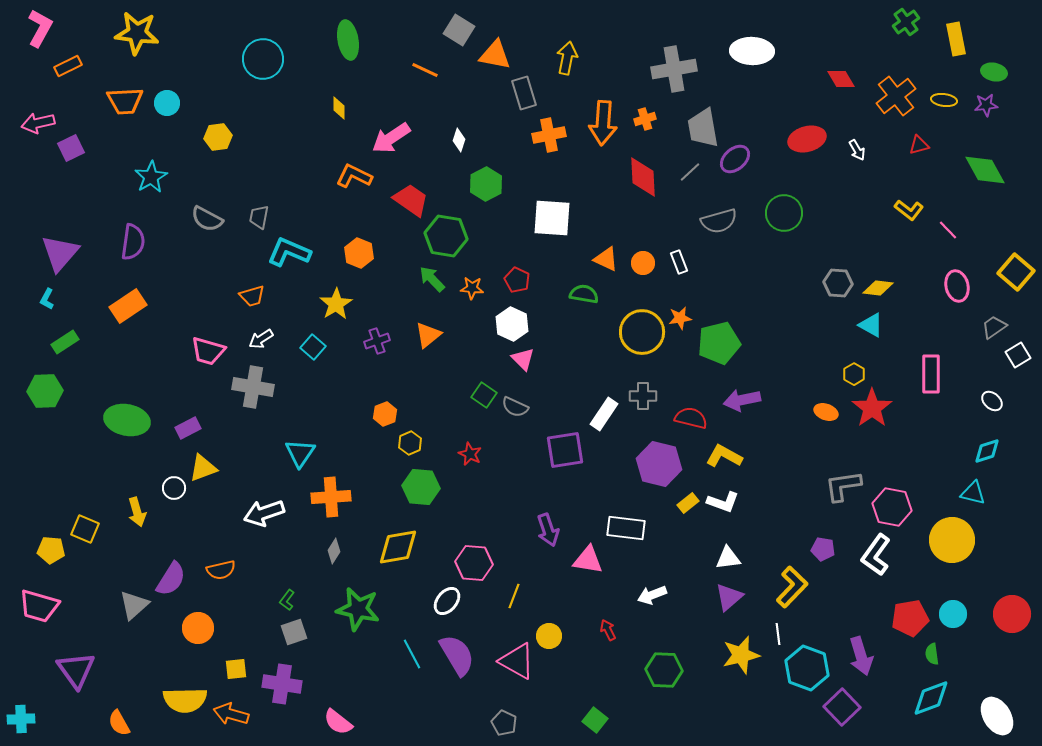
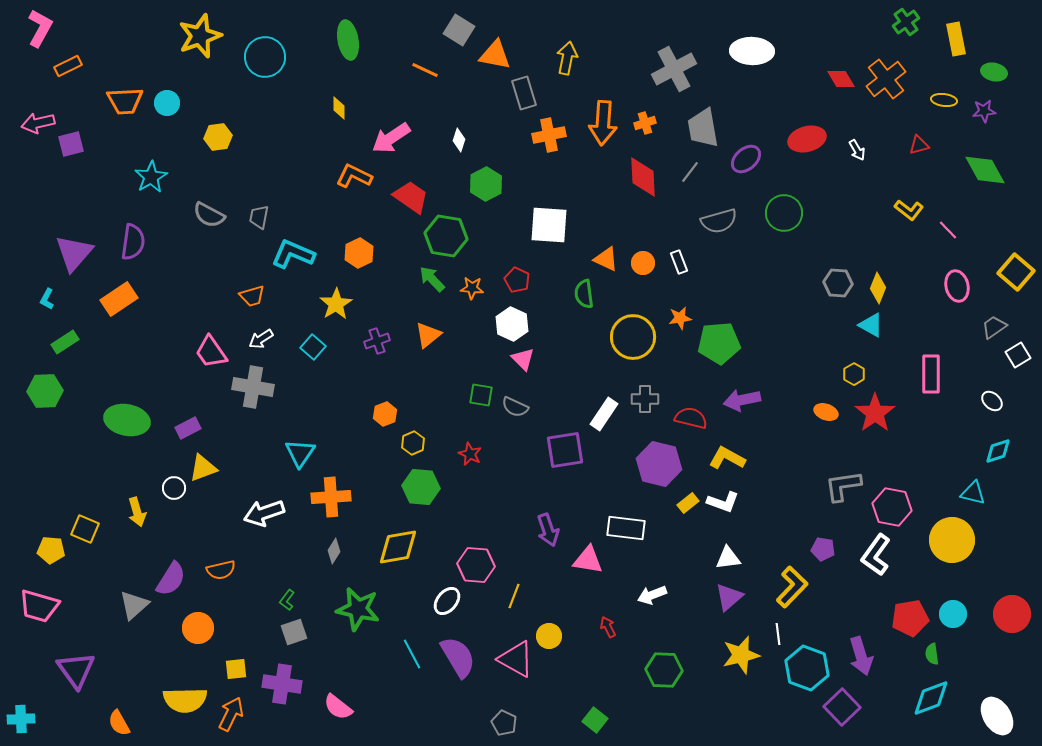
yellow star at (137, 33): moved 63 px right, 3 px down; rotated 27 degrees counterclockwise
cyan circle at (263, 59): moved 2 px right, 2 px up
gray cross at (674, 69): rotated 18 degrees counterclockwise
orange cross at (896, 96): moved 10 px left, 17 px up
purple star at (986, 105): moved 2 px left, 6 px down
orange cross at (645, 119): moved 4 px down
purple square at (71, 148): moved 4 px up; rotated 12 degrees clockwise
purple ellipse at (735, 159): moved 11 px right
gray line at (690, 172): rotated 10 degrees counterclockwise
red trapezoid at (411, 200): moved 3 px up
white square at (552, 218): moved 3 px left, 7 px down
gray semicircle at (207, 219): moved 2 px right, 4 px up
cyan L-shape at (289, 252): moved 4 px right, 2 px down
purple triangle at (60, 253): moved 14 px right
orange hexagon at (359, 253): rotated 12 degrees clockwise
yellow diamond at (878, 288): rotated 76 degrees counterclockwise
green semicircle at (584, 294): rotated 108 degrees counterclockwise
orange rectangle at (128, 306): moved 9 px left, 7 px up
yellow circle at (642, 332): moved 9 px left, 5 px down
green pentagon at (719, 343): rotated 9 degrees clockwise
pink trapezoid at (208, 351): moved 3 px right, 1 px down; rotated 39 degrees clockwise
green square at (484, 395): moved 3 px left; rotated 25 degrees counterclockwise
gray cross at (643, 396): moved 2 px right, 3 px down
red star at (872, 408): moved 3 px right, 5 px down
yellow hexagon at (410, 443): moved 3 px right
cyan diamond at (987, 451): moved 11 px right
yellow L-shape at (724, 456): moved 3 px right, 2 px down
pink hexagon at (474, 563): moved 2 px right, 2 px down
red arrow at (608, 630): moved 3 px up
purple semicircle at (457, 655): moved 1 px right, 2 px down
pink triangle at (517, 661): moved 1 px left, 2 px up
orange arrow at (231, 714): rotated 100 degrees clockwise
pink semicircle at (338, 722): moved 15 px up
